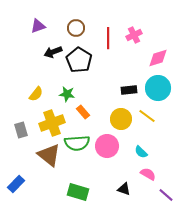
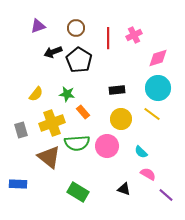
black rectangle: moved 12 px left
yellow line: moved 5 px right, 2 px up
brown triangle: moved 2 px down
blue rectangle: moved 2 px right; rotated 48 degrees clockwise
green rectangle: rotated 15 degrees clockwise
